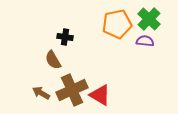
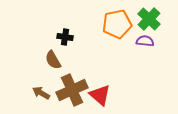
red triangle: rotated 10 degrees clockwise
